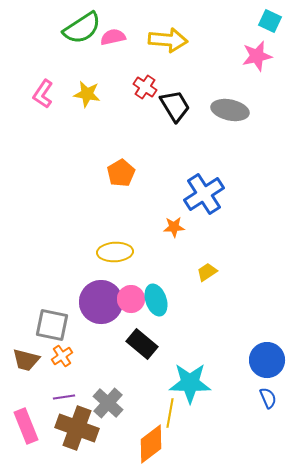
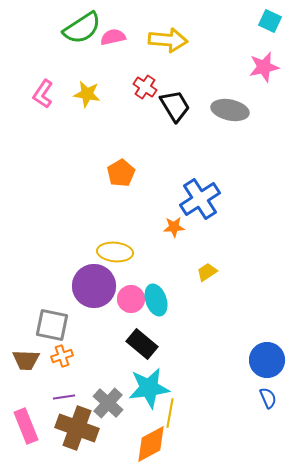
pink star: moved 7 px right, 11 px down
blue cross: moved 4 px left, 5 px down
yellow ellipse: rotated 8 degrees clockwise
purple circle: moved 7 px left, 16 px up
orange cross: rotated 15 degrees clockwise
brown trapezoid: rotated 12 degrees counterclockwise
cyan star: moved 41 px left, 5 px down; rotated 9 degrees counterclockwise
orange diamond: rotated 9 degrees clockwise
